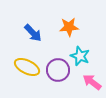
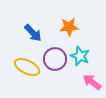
purple circle: moved 3 px left, 11 px up
